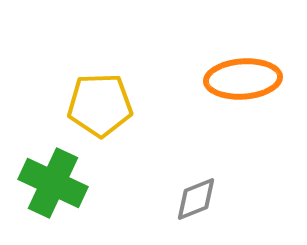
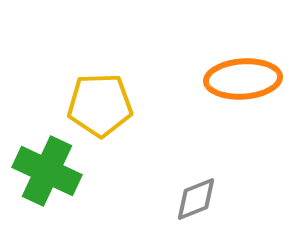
green cross: moved 6 px left, 12 px up
